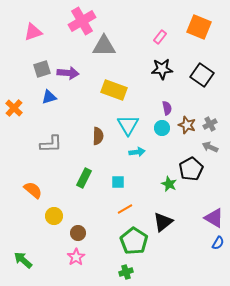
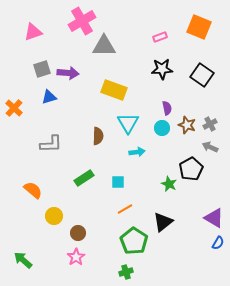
pink rectangle: rotated 32 degrees clockwise
cyan triangle: moved 2 px up
green rectangle: rotated 30 degrees clockwise
